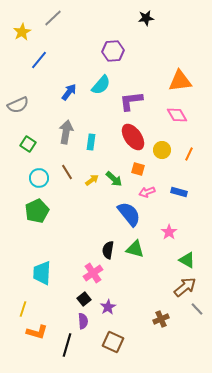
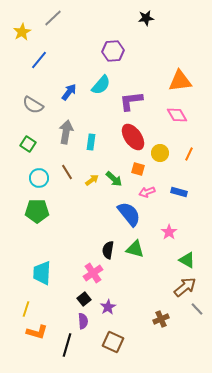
gray semicircle at (18, 105): moved 15 px right; rotated 55 degrees clockwise
yellow circle at (162, 150): moved 2 px left, 3 px down
green pentagon at (37, 211): rotated 25 degrees clockwise
yellow line at (23, 309): moved 3 px right
